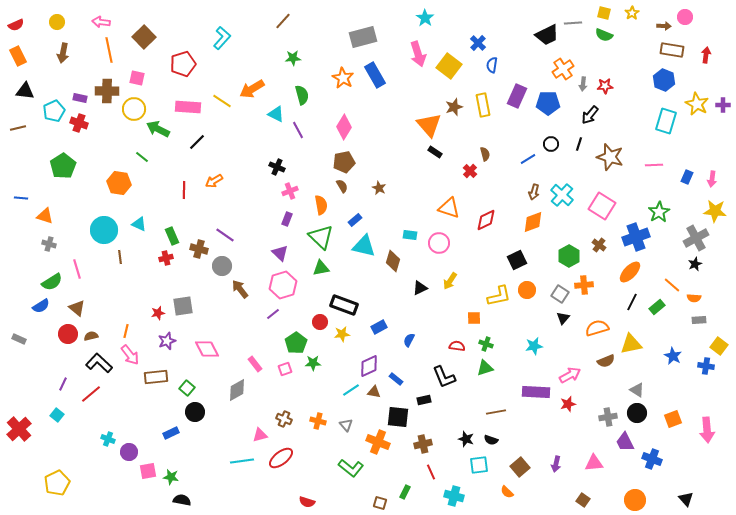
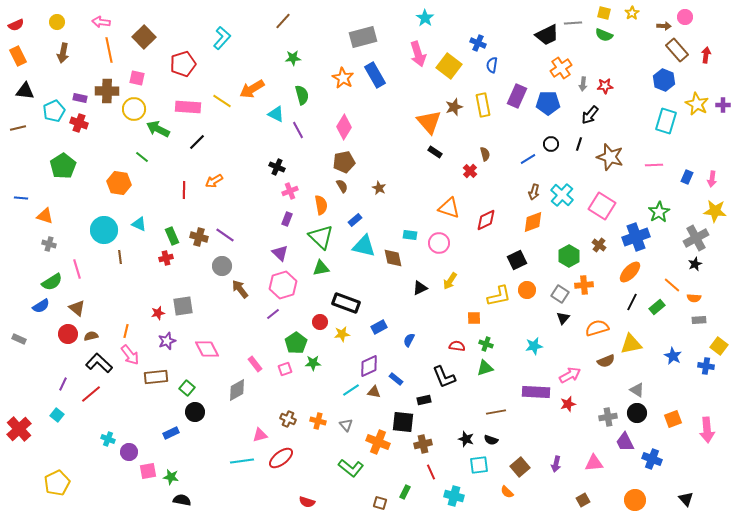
blue cross at (478, 43): rotated 21 degrees counterclockwise
brown rectangle at (672, 50): moved 5 px right; rotated 40 degrees clockwise
orange cross at (563, 69): moved 2 px left, 1 px up
orange triangle at (429, 125): moved 3 px up
brown cross at (199, 249): moved 12 px up
brown diamond at (393, 261): moved 3 px up; rotated 30 degrees counterclockwise
black rectangle at (344, 305): moved 2 px right, 2 px up
black square at (398, 417): moved 5 px right, 5 px down
brown cross at (284, 419): moved 4 px right
brown square at (583, 500): rotated 24 degrees clockwise
